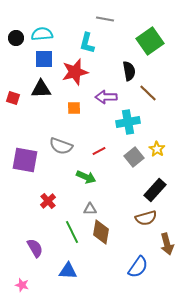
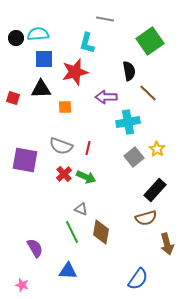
cyan semicircle: moved 4 px left
orange square: moved 9 px left, 1 px up
red line: moved 11 px left, 3 px up; rotated 48 degrees counterclockwise
red cross: moved 16 px right, 27 px up
gray triangle: moved 9 px left; rotated 24 degrees clockwise
blue semicircle: moved 12 px down
